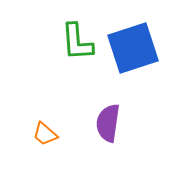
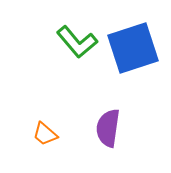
green L-shape: rotated 36 degrees counterclockwise
purple semicircle: moved 5 px down
